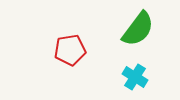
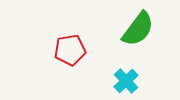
cyan cross: moved 9 px left, 4 px down; rotated 15 degrees clockwise
